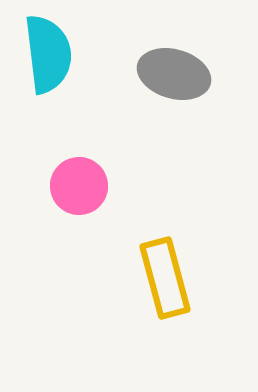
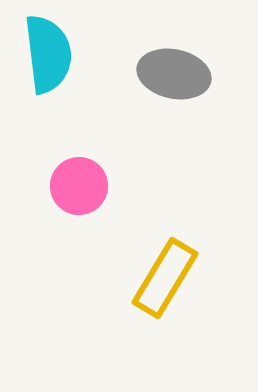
gray ellipse: rotated 4 degrees counterclockwise
yellow rectangle: rotated 46 degrees clockwise
